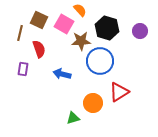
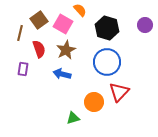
brown square: rotated 30 degrees clockwise
pink square: moved 1 px left
purple circle: moved 5 px right, 6 px up
brown star: moved 15 px left, 9 px down; rotated 24 degrees counterclockwise
blue circle: moved 7 px right, 1 px down
red triangle: rotated 15 degrees counterclockwise
orange circle: moved 1 px right, 1 px up
